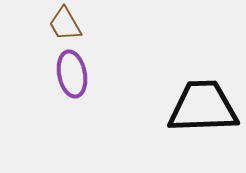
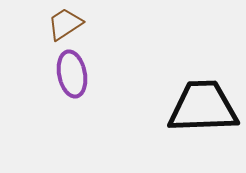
brown trapezoid: rotated 87 degrees clockwise
